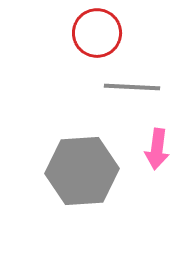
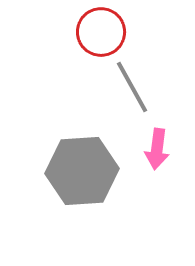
red circle: moved 4 px right, 1 px up
gray line: rotated 58 degrees clockwise
